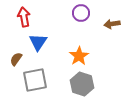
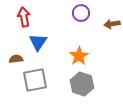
brown semicircle: rotated 48 degrees clockwise
